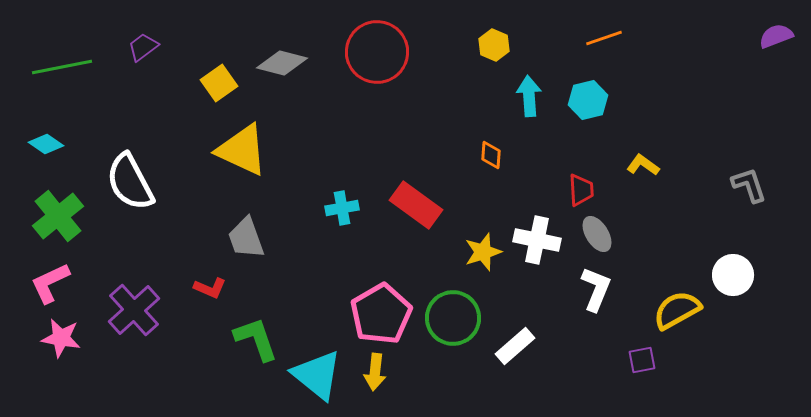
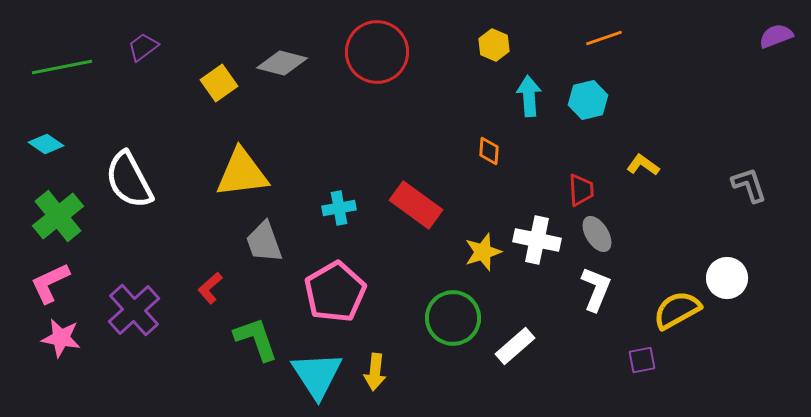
yellow triangle: moved 23 px down; rotated 32 degrees counterclockwise
orange diamond: moved 2 px left, 4 px up
white semicircle: moved 1 px left, 2 px up
cyan cross: moved 3 px left
gray trapezoid: moved 18 px right, 4 px down
white circle: moved 6 px left, 3 px down
red L-shape: rotated 116 degrees clockwise
pink pentagon: moved 46 px left, 22 px up
cyan triangle: rotated 18 degrees clockwise
